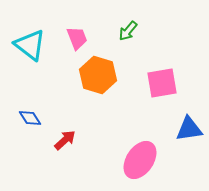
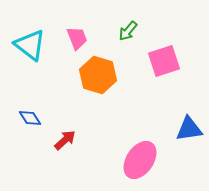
pink square: moved 2 px right, 22 px up; rotated 8 degrees counterclockwise
